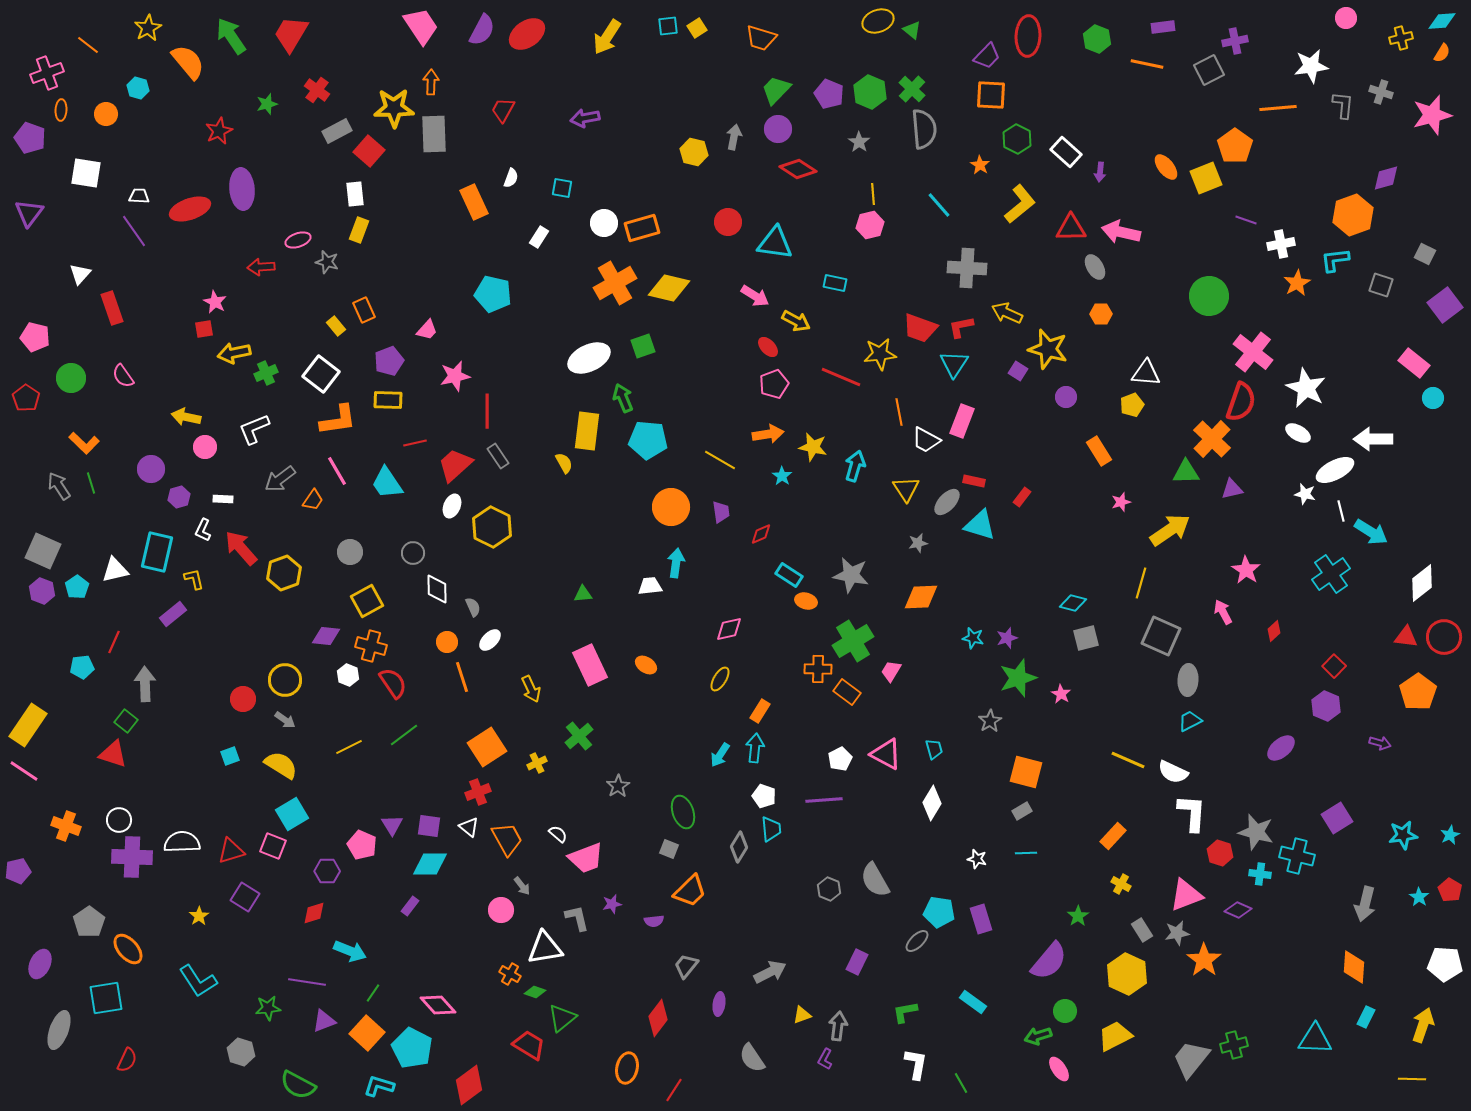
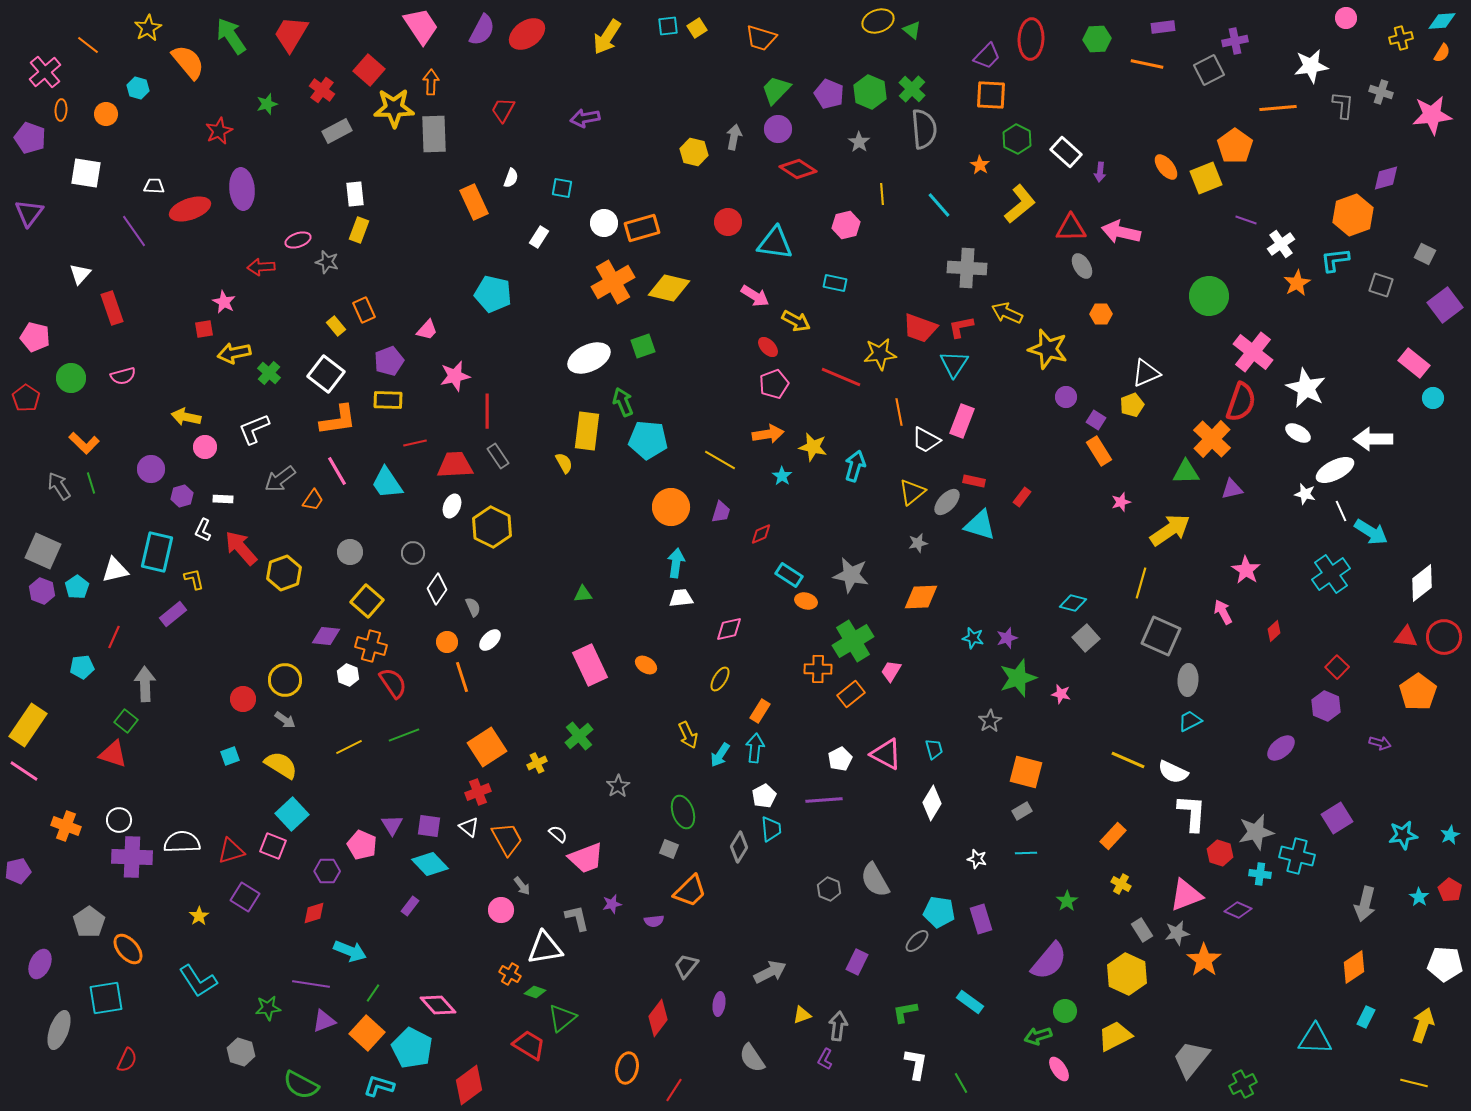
red ellipse at (1028, 36): moved 3 px right, 3 px down
green hexagon at (1097, 39): rotated 24 degrees counterclockwise
pink cross at (47, 73): moved 2 px left, 1 px up; rotated 20 degrees counterclockwise
red cross at (317, 90): moved 5 px right
pink star at (1432, 115): rotated 9 degrees clockwise
red square at (369, 151): moved 81 px up
yellow line at (873, 194): moved 9 px right
white trapezoid at (139, 196): moved 15 px right, 10 px up
pink hexagon at (870, 225): moved 24 px left
white cross at (1281, 244): rotated 24 degrees counterclockwise
gray ellipse at (1095, 267): moved 13 px left, 1 px up
orange cross at (615, 283): moved 2 px left, 1 px up
pink star at (215, 302): moved 9 px right
purple square at (1018, 371): moved 78 px right, 49 px down
green cross at (266, 373): moved 3 px right; rotated 25 degrees counterclockwise
white triangle at (1146, 373): rotated 28 degrees counterclockwise
white square at (321, 374): moved 5 px right
pink semicircle at (123, 376): rotated 70 degrees counterclockwise
green arrow at (623, 398): moved 4 px down
red trapezoid at (455, 465): rotated 39 degrees clockwise
yellow triangle at (906, 489): moved 6 px right, 3 px down; rotated 24 degrees clockwise
purple hexagon at (179, 497): moved 3 px right, 1 px up
white line at (1341, 511): rotated 10 degrees counterclockwise
purple trapezoid at (721, 512): rotated 25 degrees clockwise
white trapezoid at (650, 586): moved 31 px right, 12 px down
white diamond at (437, 589): rotated 36 degrees clockwise
yellow square at (367, 601): rotated 20 degrees counterclockwise
gray square at (1086, 638): rotated 28 degrees counterclockwise
red line at (114, 642): moved 5 px up
red square at (1334, 666): moved 3 px right, 1 px down
yellow arrow at (531, 689): moved 157 px right, 46 px down
orange rectangle at (847, 692): moved 4 px right, 2 px down; rotated 76 degrees counterclockwise
pink star at (1061, 694): rotated 18 degrees counterclockwise
green line at (404, 735): rotated 16 degrees clockwise
white pentagon at (764, 796): rotated 25 degrees clockwise
cyan square at (292, 814): rotated 12 degrees counterclockwise
gray star at (1256, 832): rotated 27 degrees counterclockwise
cyan diamond at (430, 864): rotated 45 degrees clockwise
green star at (1078, 916): moved 11 px left, 15 px up
orange diamond at (1354, 967): rotated 52 degrees clockwise
purple line at (307, 982): moved 4 px right, 2 px down
cyan rectangle at (973, 1002): moved 3 px left
green cross at (1234, 1045): moved 9 px right, 39 px down; rotated 12 degrees counterclockwise
yellow line at (1412, 1079): moved 2 px right, 4 px down; rotated 12 degrees clockwise
green semicircle at (298, 1085): moved 3 px right
